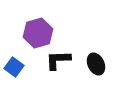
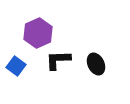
purple hexagon: rotated 8 degrees counterclockwise
blue square: moved 2 px right, 1 px up
